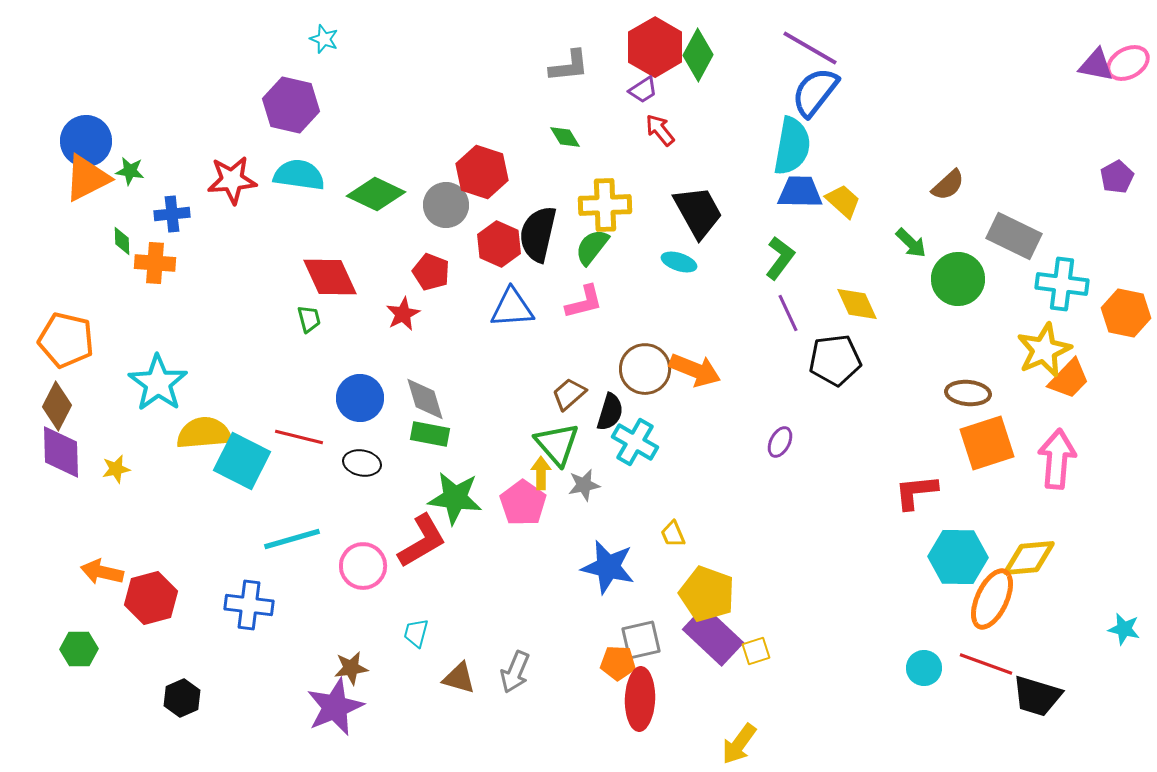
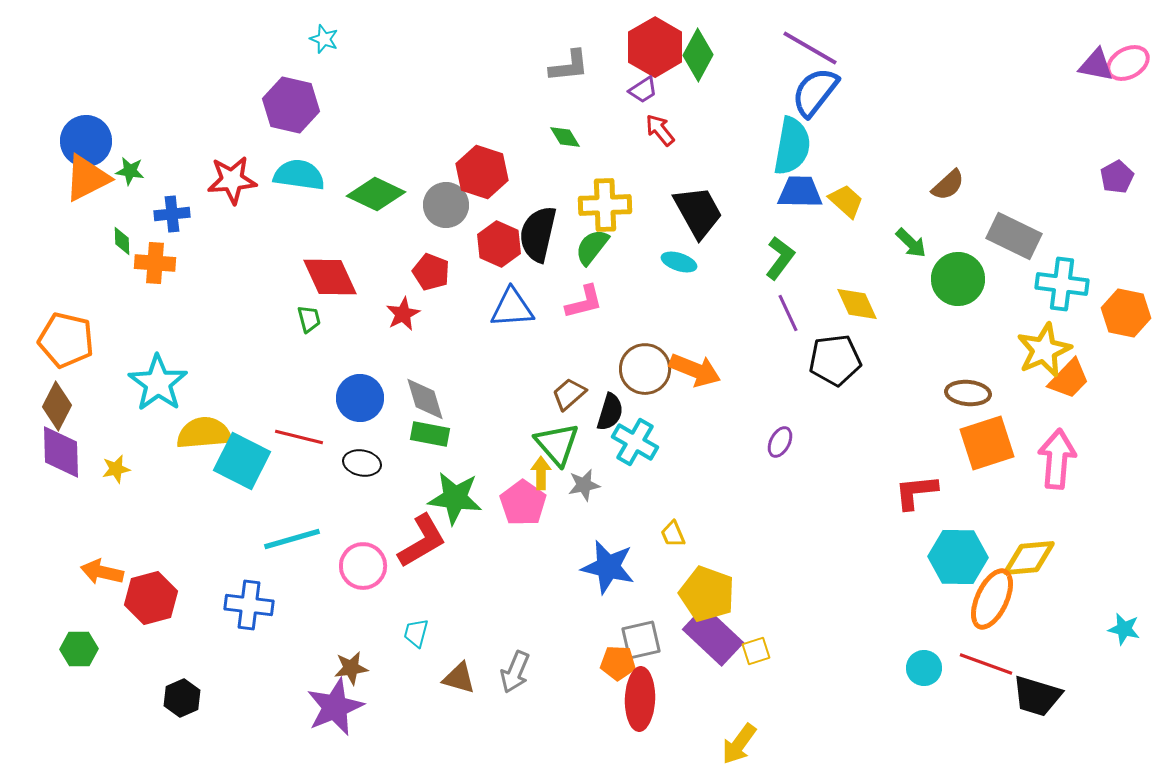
yellow trapezoid at (843, 201): moved 3 px right
